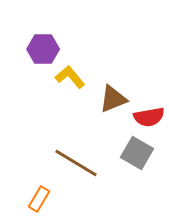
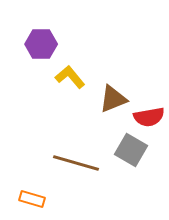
purple hexagon: moved 2 px left, 5 px up
gray square: moved 6 px left, 3 px up
brown line: rotated 15 degrees counterclockwise
orange rectangle: moved 7 px left; rotated 75 degrees clockwise
